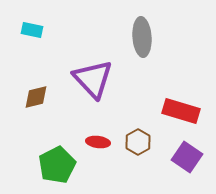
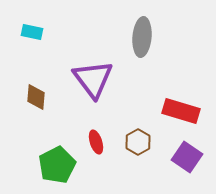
cyan rectangle: moved 2 px down
gray ellipse: rotated 9 degrees clockwise
purple triangle: rotated 6 degrees clockwise
brown diamond: rotated 72 degrees counterclockwise
red ellipse: moved 2 px left; rotated 65 degrees clockwise
